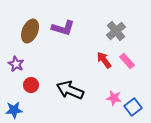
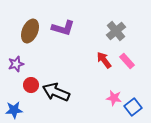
purple star: rotated 28 degrees clockwise
black arrow: moved 14 px left, 2 px down
